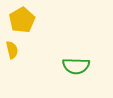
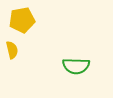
yellow pentagon: rotated 20 degrees clockwise
